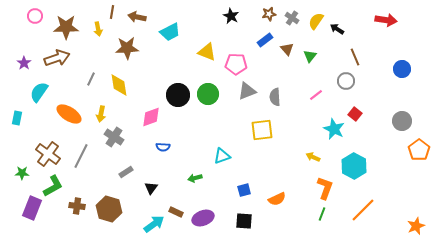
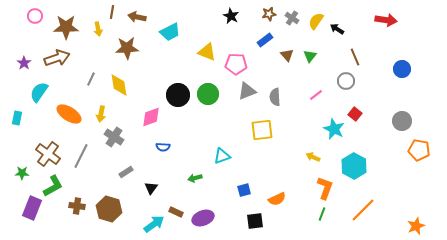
brown triangle at (287, 49): moved 6 px down
orange pentagon at (419, 150): rotated 25 degrees counterclockwise
black square at (244, 221): moved 11 px right; rotated 12 degrees counterclockwise
